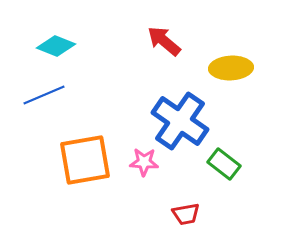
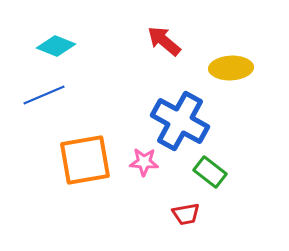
blue cross: rotated 6 degrees counterclockwise
green rectangle: moved 14 px left, 8 px down
